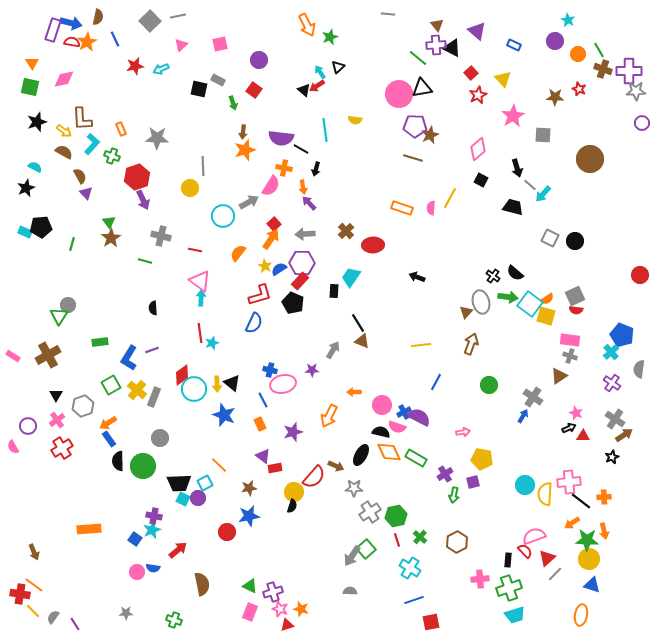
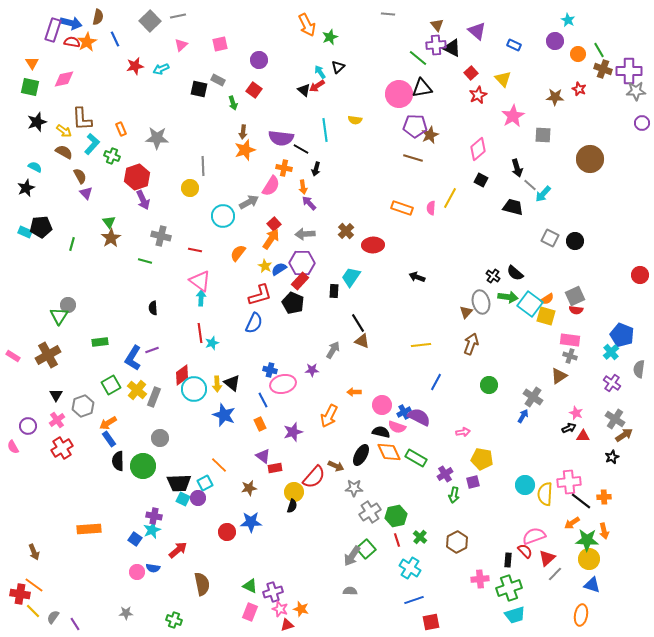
blue L-shape at (129, 358): moved 4 px right
blue star at (249, 516): moved 2 px right, 6 px down; rotated 10 degrees clockwise
